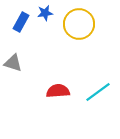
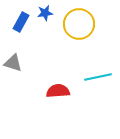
cyan line: moved 15 px up; rotated 24 degrees clockwise
